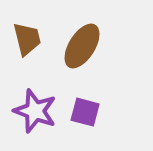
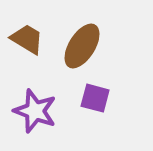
brown trapezoid: rotated 45 degrees counterclockwise
purple square: moved 10 px right, 14 px up
